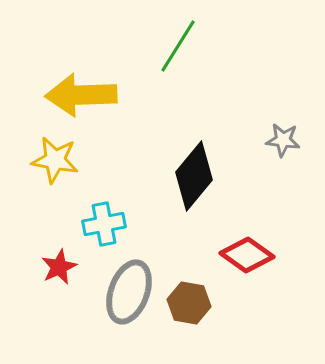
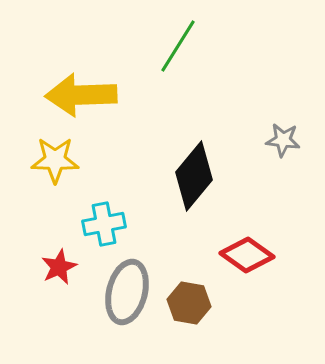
yellow star: rotated 9 degrees counterclockwise
gray ellipse: moved 2 px left; rotated 6 degrees counterclockwise
